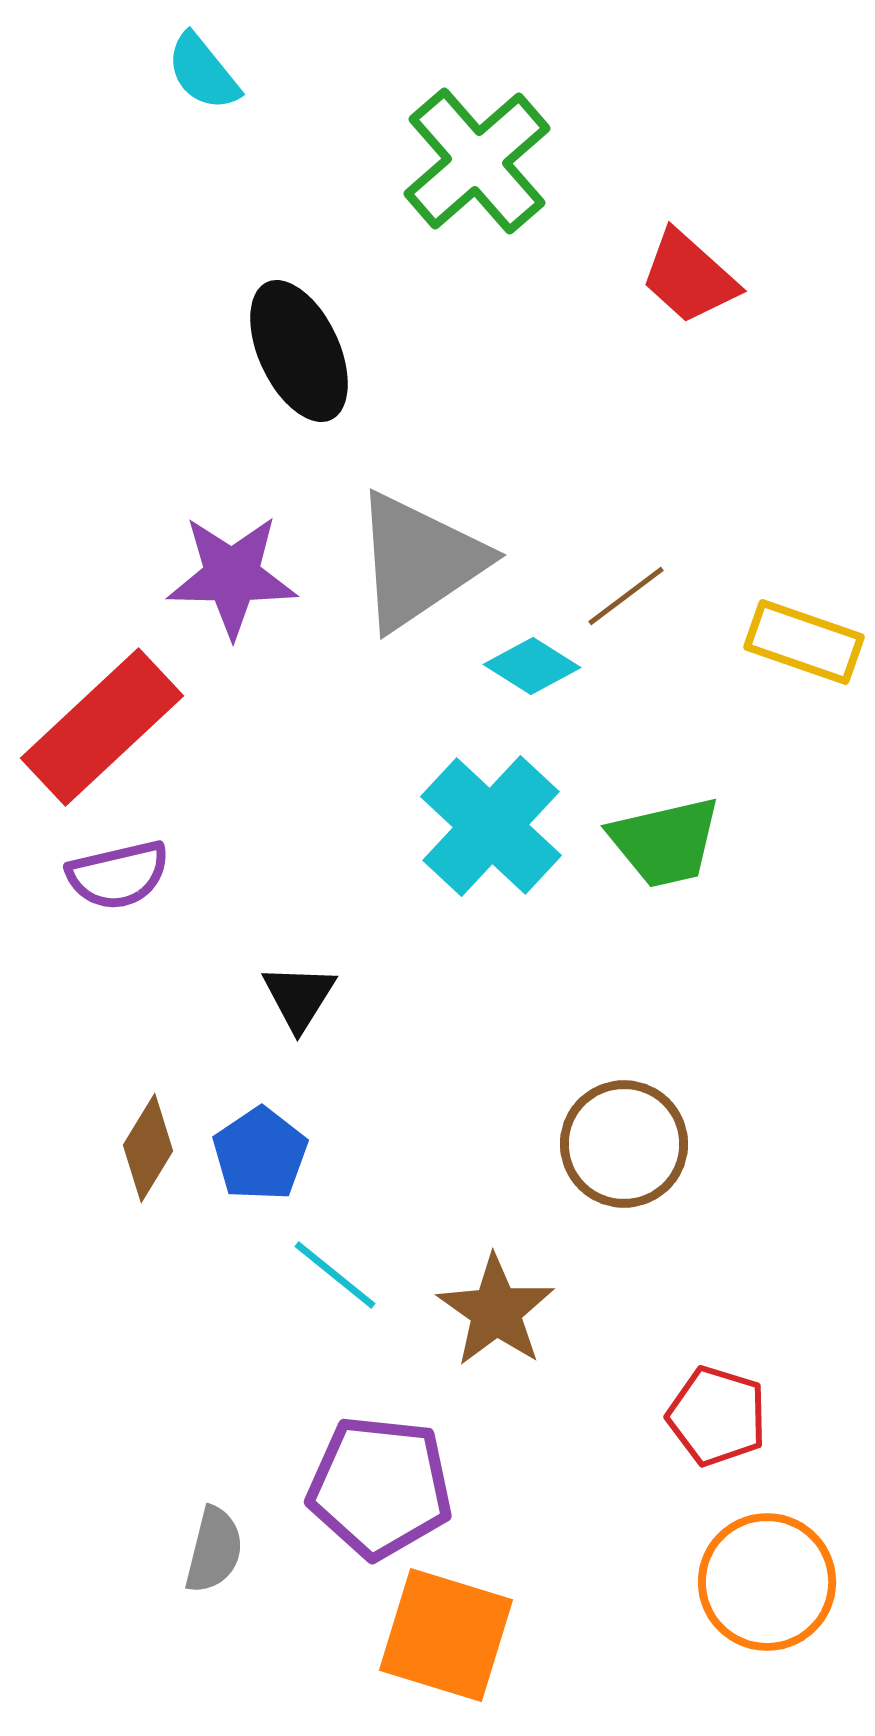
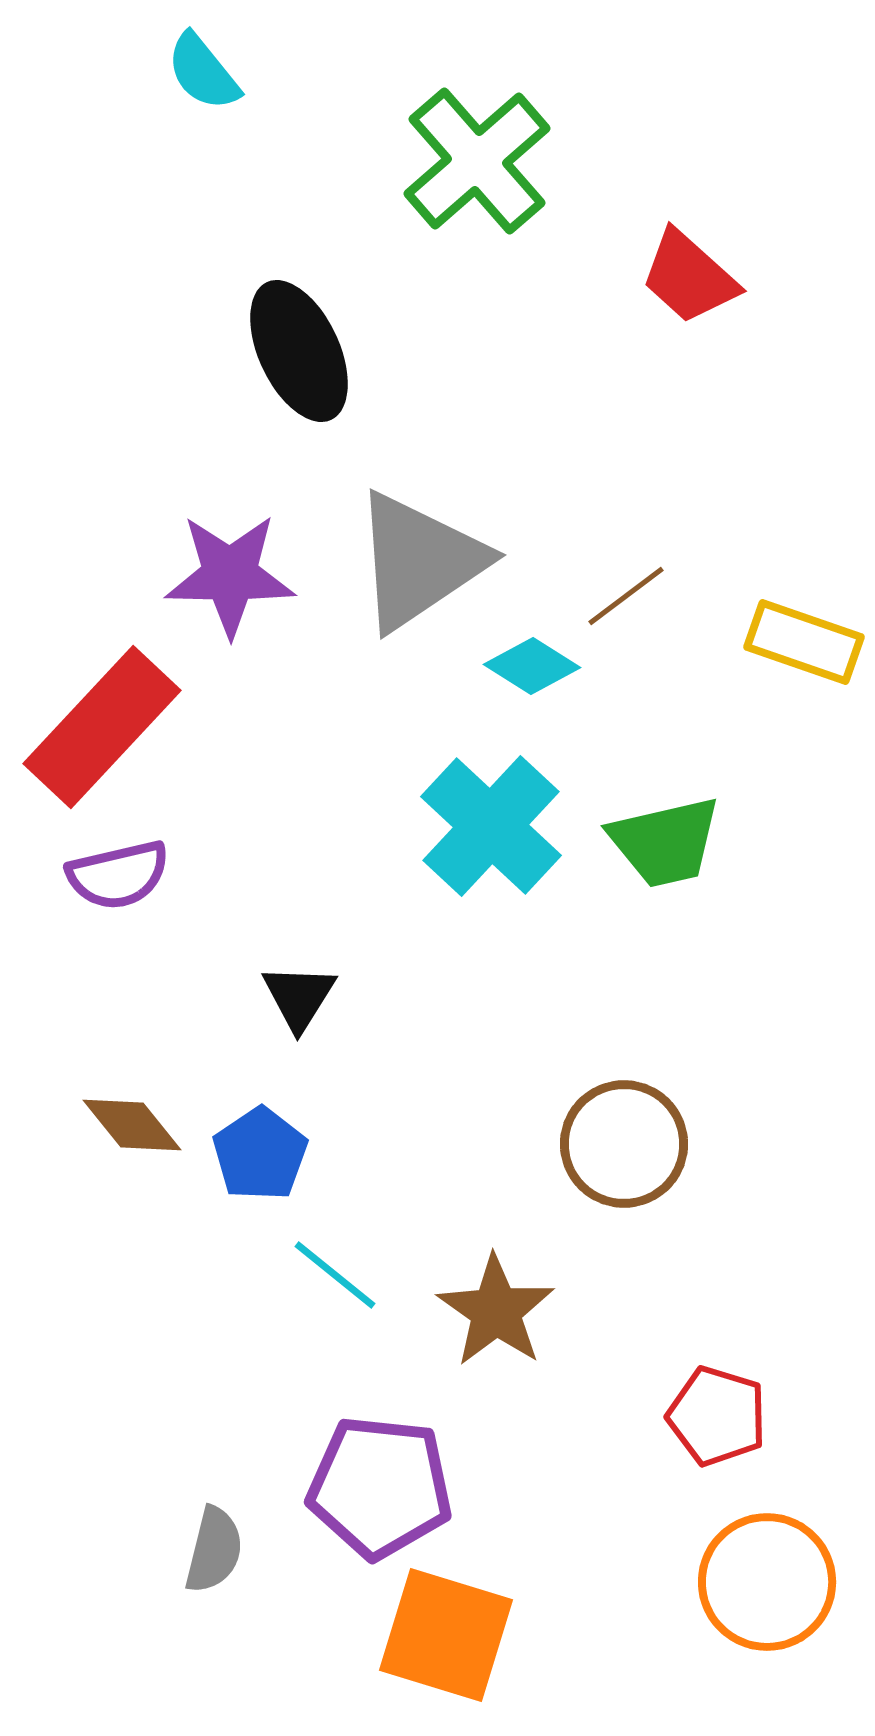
purple star: moved 2 px left, 1 px up
red rectangle: rotated 4 degrees counterclockwise
brown diamond: moved 16 px left, 23 px up; rotated 70 degrees counterclockwise
